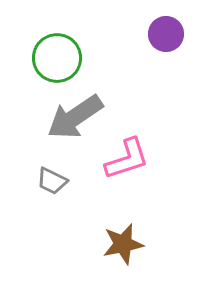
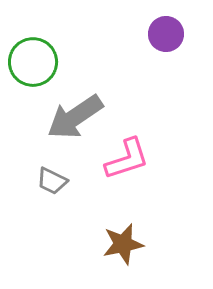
green circle: moved 24 px left, 4 px down
